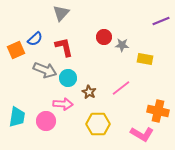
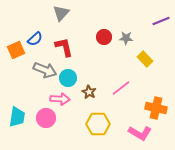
gray star: moved 4 px right, 7 px up
yellow rectangle: rotated 35 degrees clockwise
pink arrow: moved 3 px left, 5 px up
orange cross: moved 2 px left, 3 px up
pink circle: moved 3 px up
pink L-shape: moved 2 px left, 1 px up
